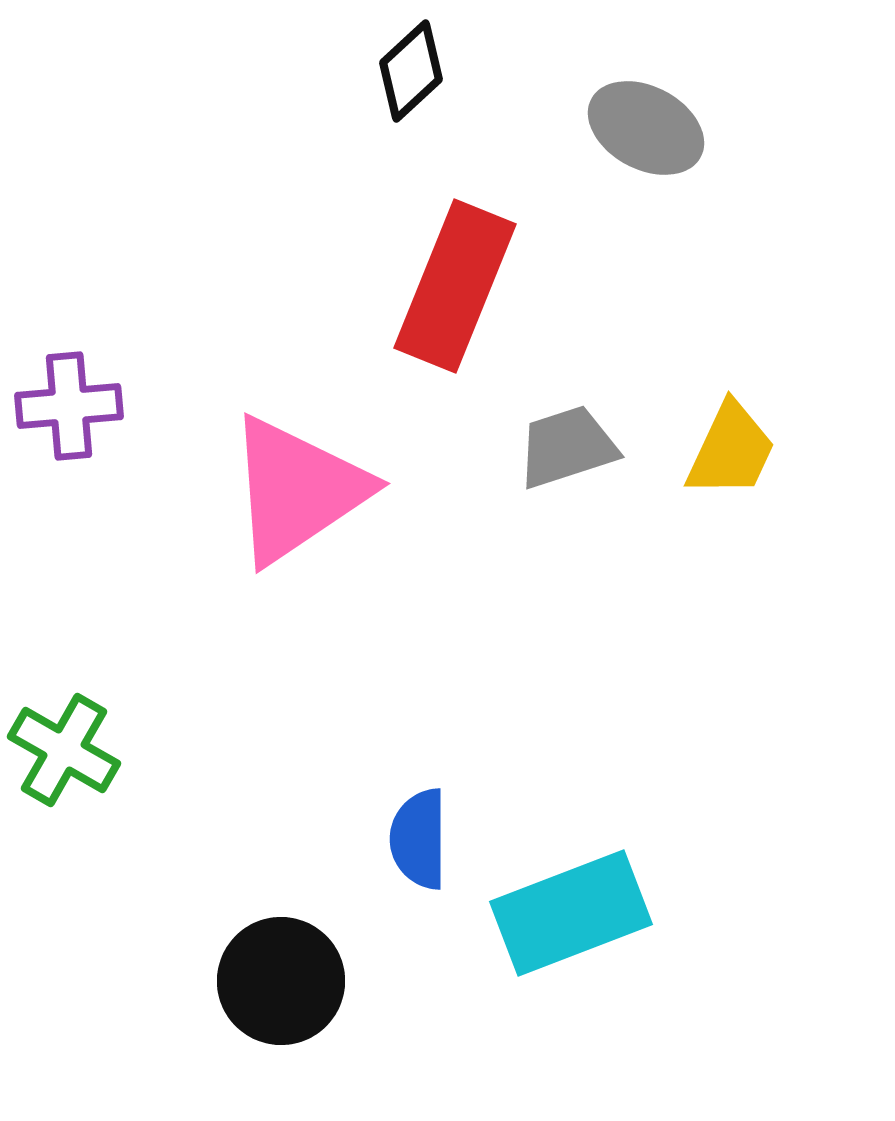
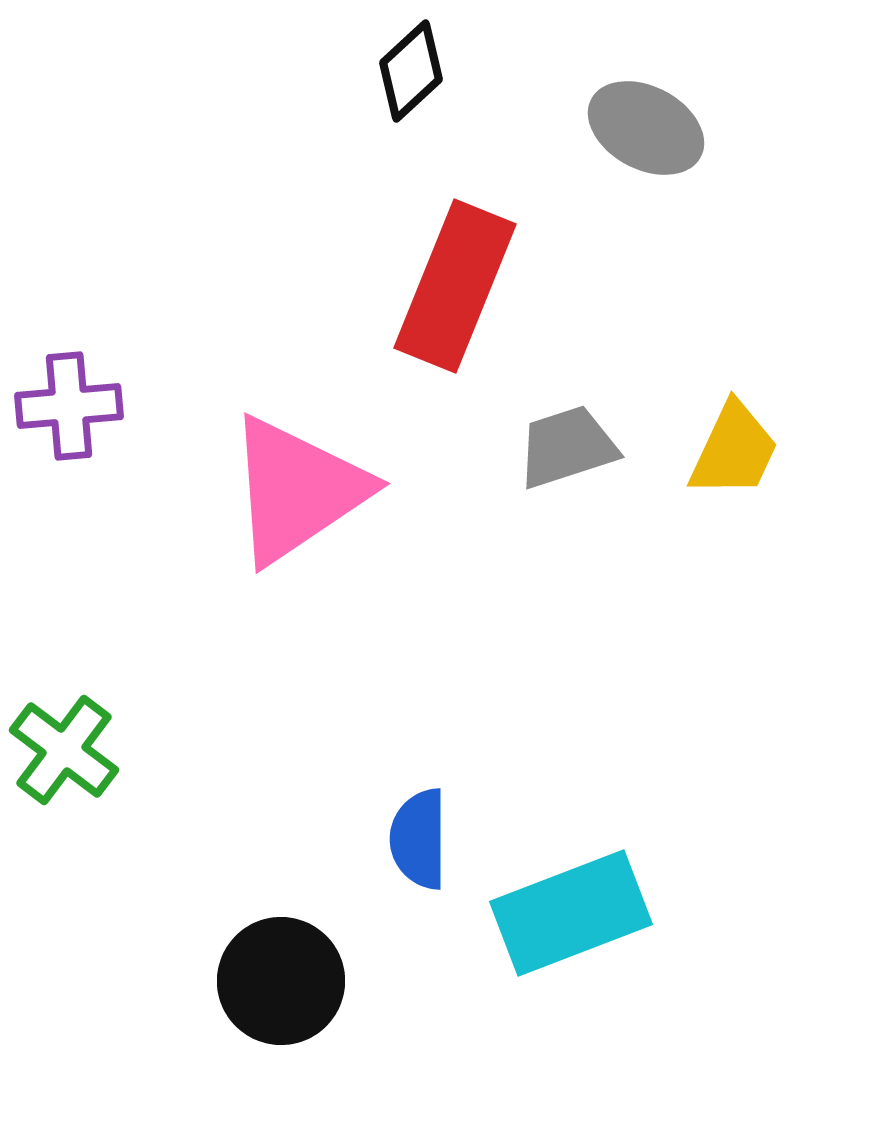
yellow trapezoid: moved 3 px right
green cross: rotated 7 degrees clockwise
